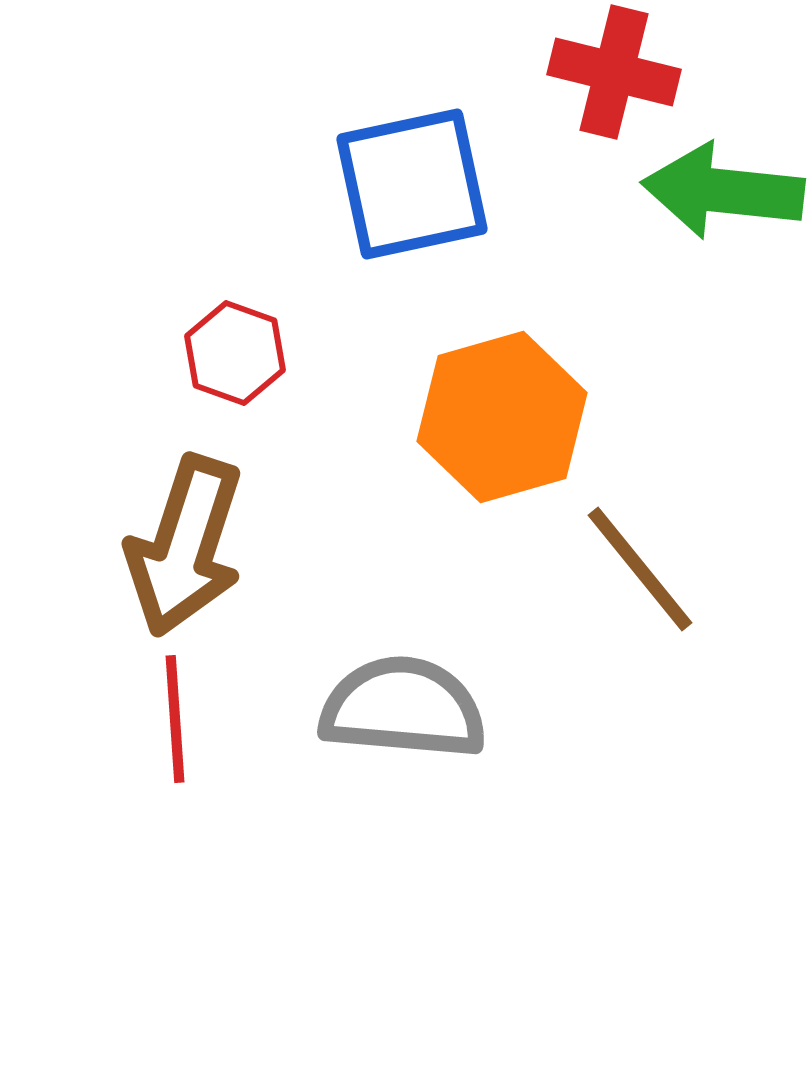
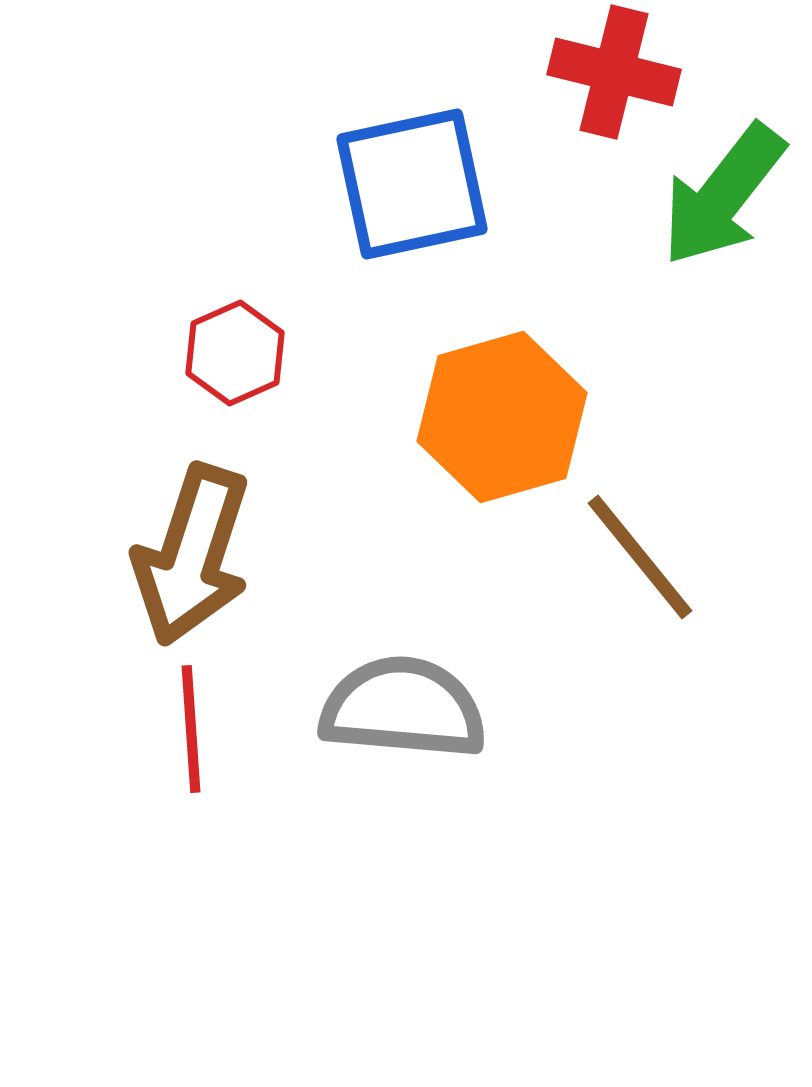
green arrow: moved 4 px down; rotated 58 degrees counterclockwise
red hexagon: rotated 16 degrees clockwise
brown arrow: moved 7 px right, 9 px down
brown line: moved 12 px up
red line: moved 16 px right, 10 px down
